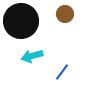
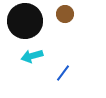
black circle: moved 4 px right
blue line: moved 1 px right, 1 px down
